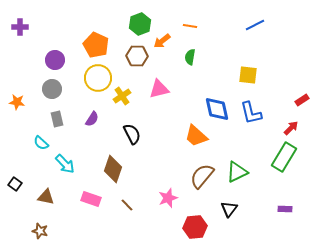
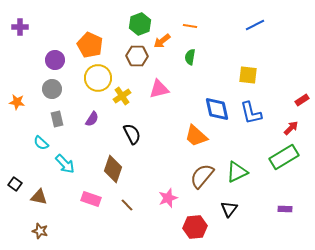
orange pentagon: moved 6 px left
green rectangle: rotated 28 degrees clockwise
brown triangle: moved 7 px left
